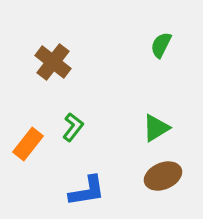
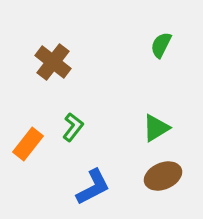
blue L-shape: moved 6 px right, 4 px up; rotated 18 degrees counterclockwise
